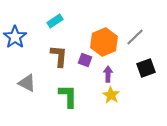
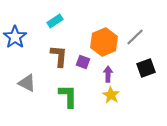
purple square: moved 2 px left, 2 px down
